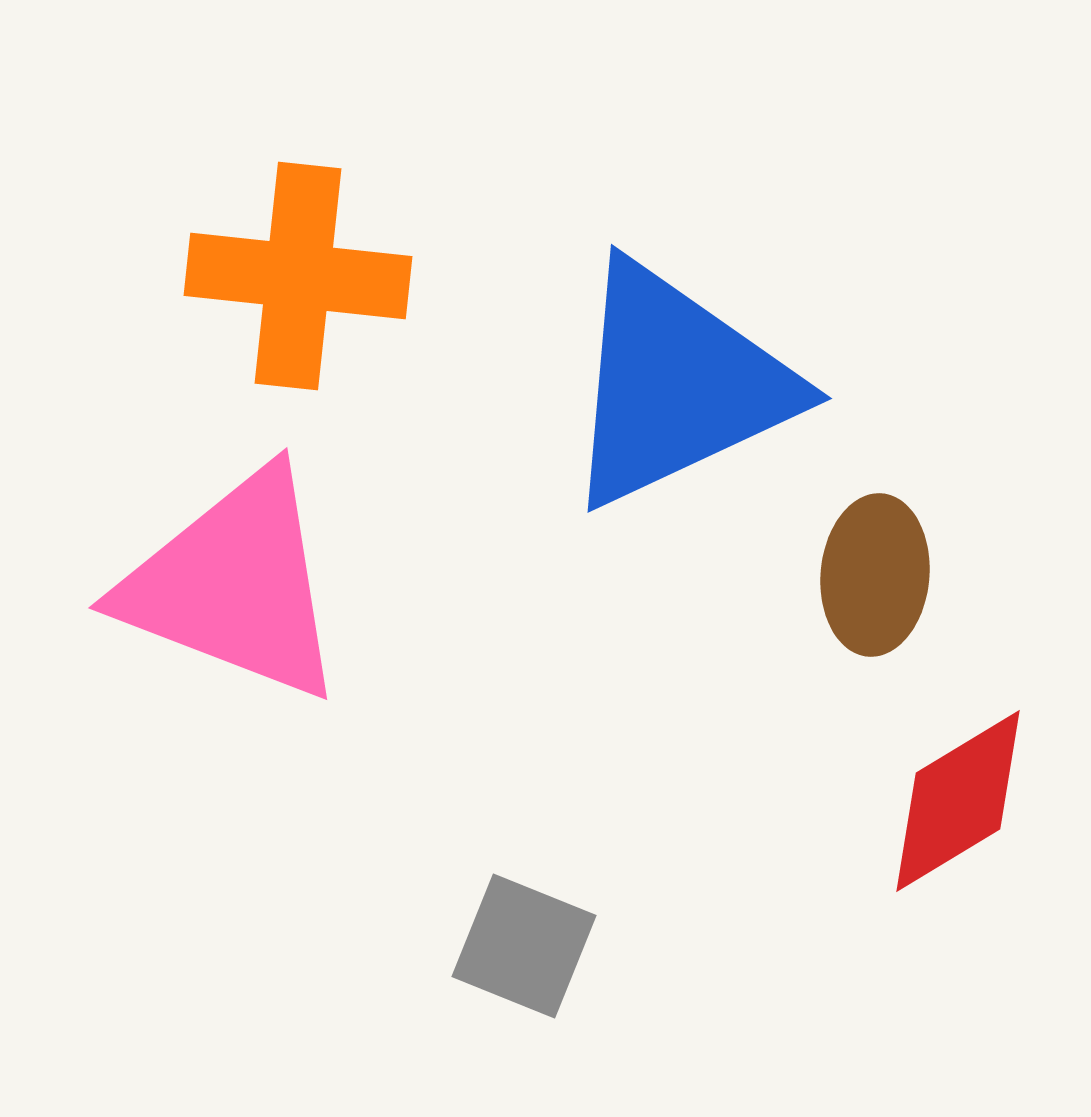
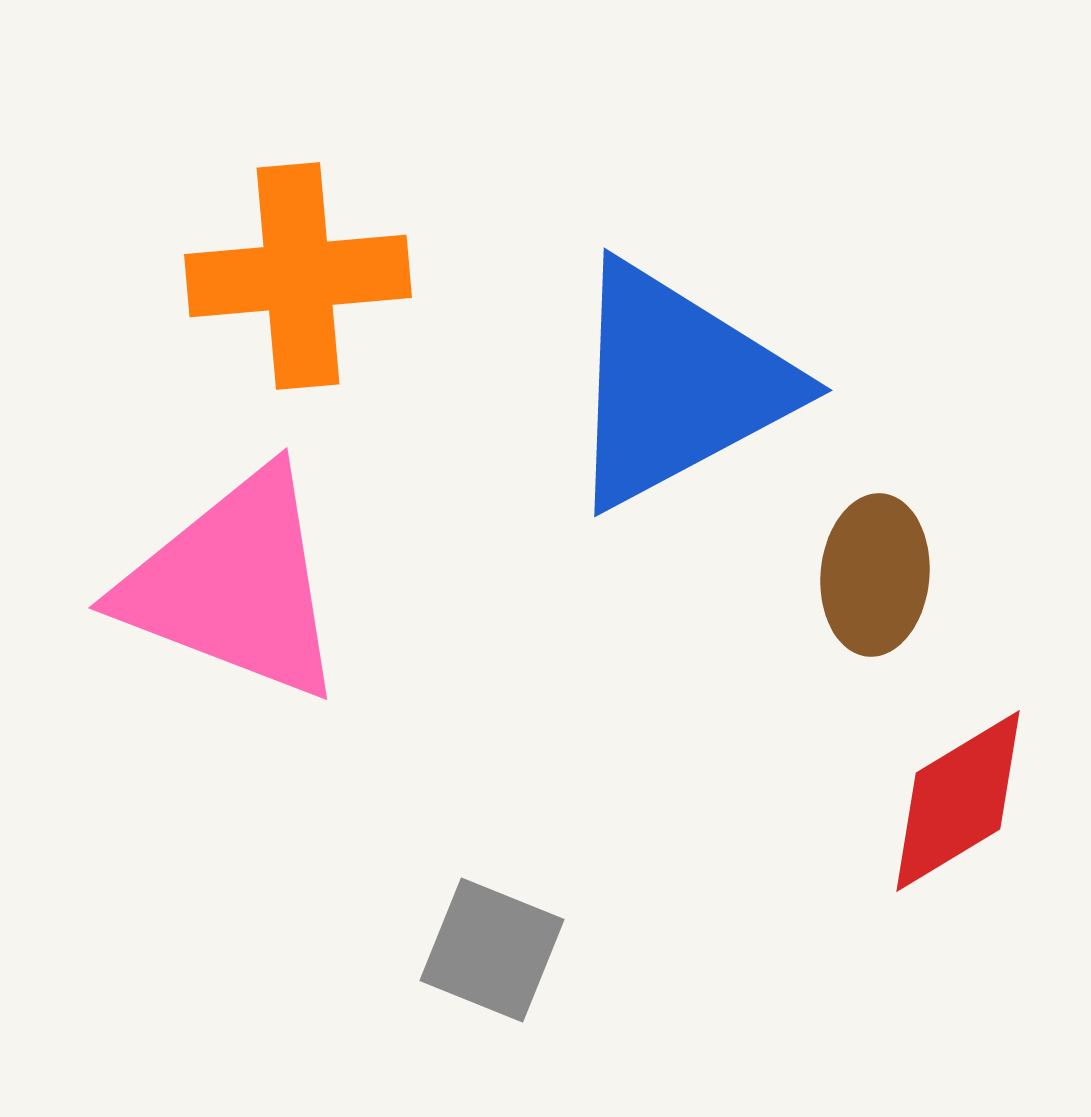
orange cross: rotated 11 degrees counterclockwise
blue triangle: rotated 3 degrees counterclockwise
gray square: moved 32 px left, 4 px down
